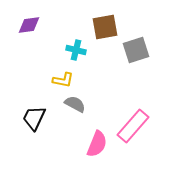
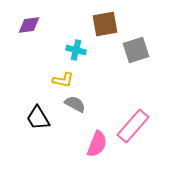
brown square: moved 3 px up
black trapezoid: moved 4 px right; rotated 56 degrees counterclockwise
